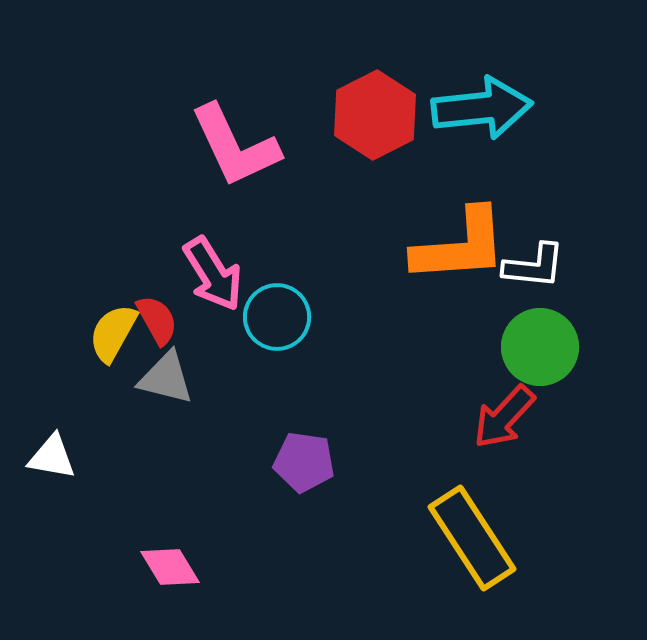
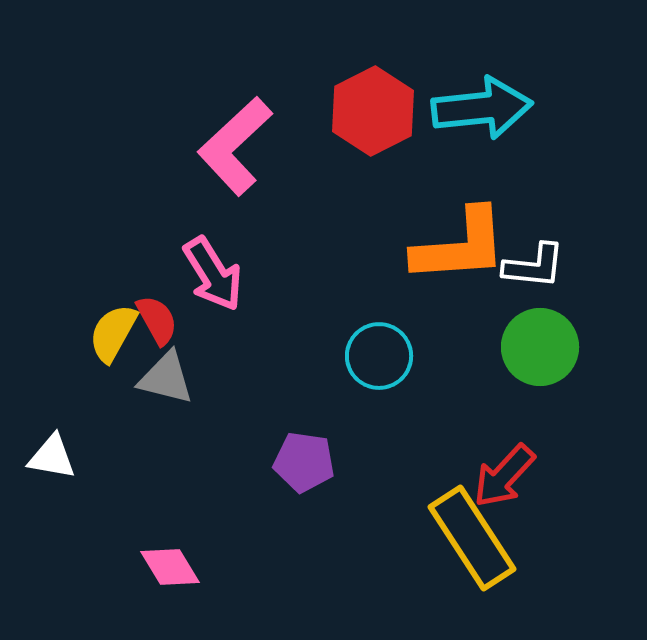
red hexagon: moved 2 px left, 4 px up
pink L-shape: rotated 72 degrees clockwise
cyan circle: moved 102 px right, 39 px down
red arrow: moved 59 px down
